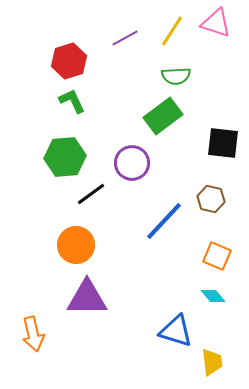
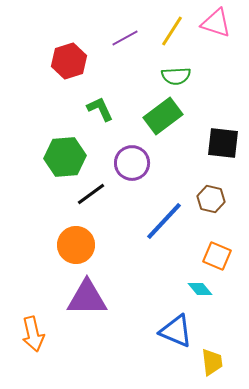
green L-shape: moved 28 px right, 8 px down
cyan diamond: moved 13 px left, 7 px up
blue triangle: rotated 6 degrees clockwise
